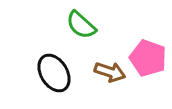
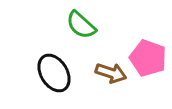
brown arrow: moved 1 px right, 1 px down
